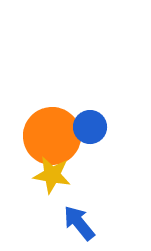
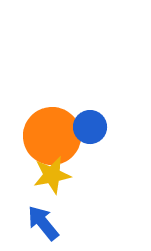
yellow star: rotated 21 degrees counterclockwise
blue arrow: moved 36 px left
